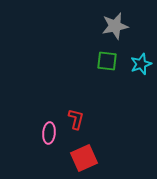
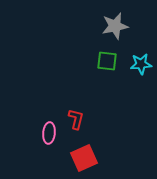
cyan star: rotated 15 degrees clockwise
